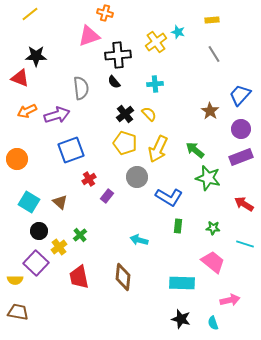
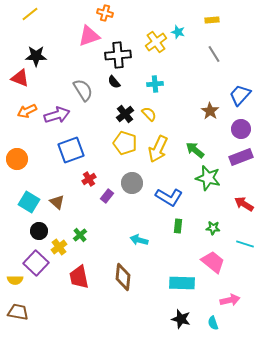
gray semicircle at (81, 88): moved 2 px right, 2 px down; rotated 25 degrees counterclockwise
gray circle at (137, 177): moved 5 px left, 6 px down
brown triangle at (60, 202): moved 3 px left
